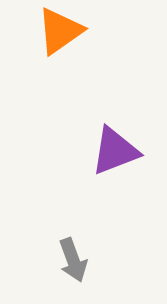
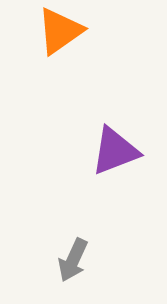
gray arrow: rotated 45 degrees clockwise
